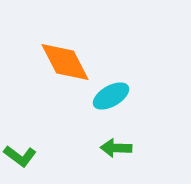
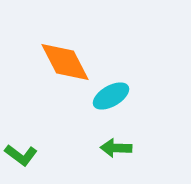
green L-shape: moved 1 px right, 1 px up
